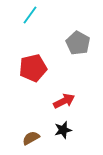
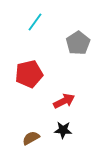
cyan line: moved 5 px right, 7 px down
gray pentagon: rotated 10 degrees clockwise
red pentagon: moved 4 px left, 6 px down
black star: rotated 18 degrees clockwise
